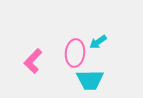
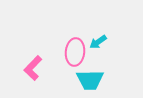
pink ellipse: moved 1 px up
pink L-shape: moved 7 px down
